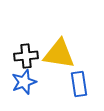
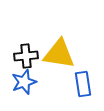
blue rectangle: moved 4 px right
